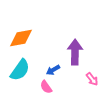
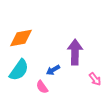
cyan semicircle: moved 1 px left
pink arrow: moved 3 px right
pink semicircle: moved 4 px left
